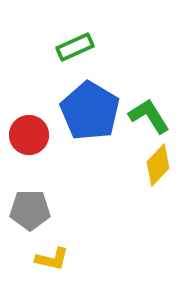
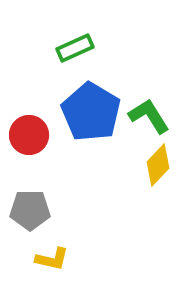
green rectangle: moved 1 px down
blue pentagon: moved 1 px right, 1 px down
